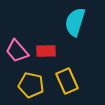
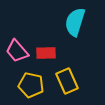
red rectangle: moved 2 px down
